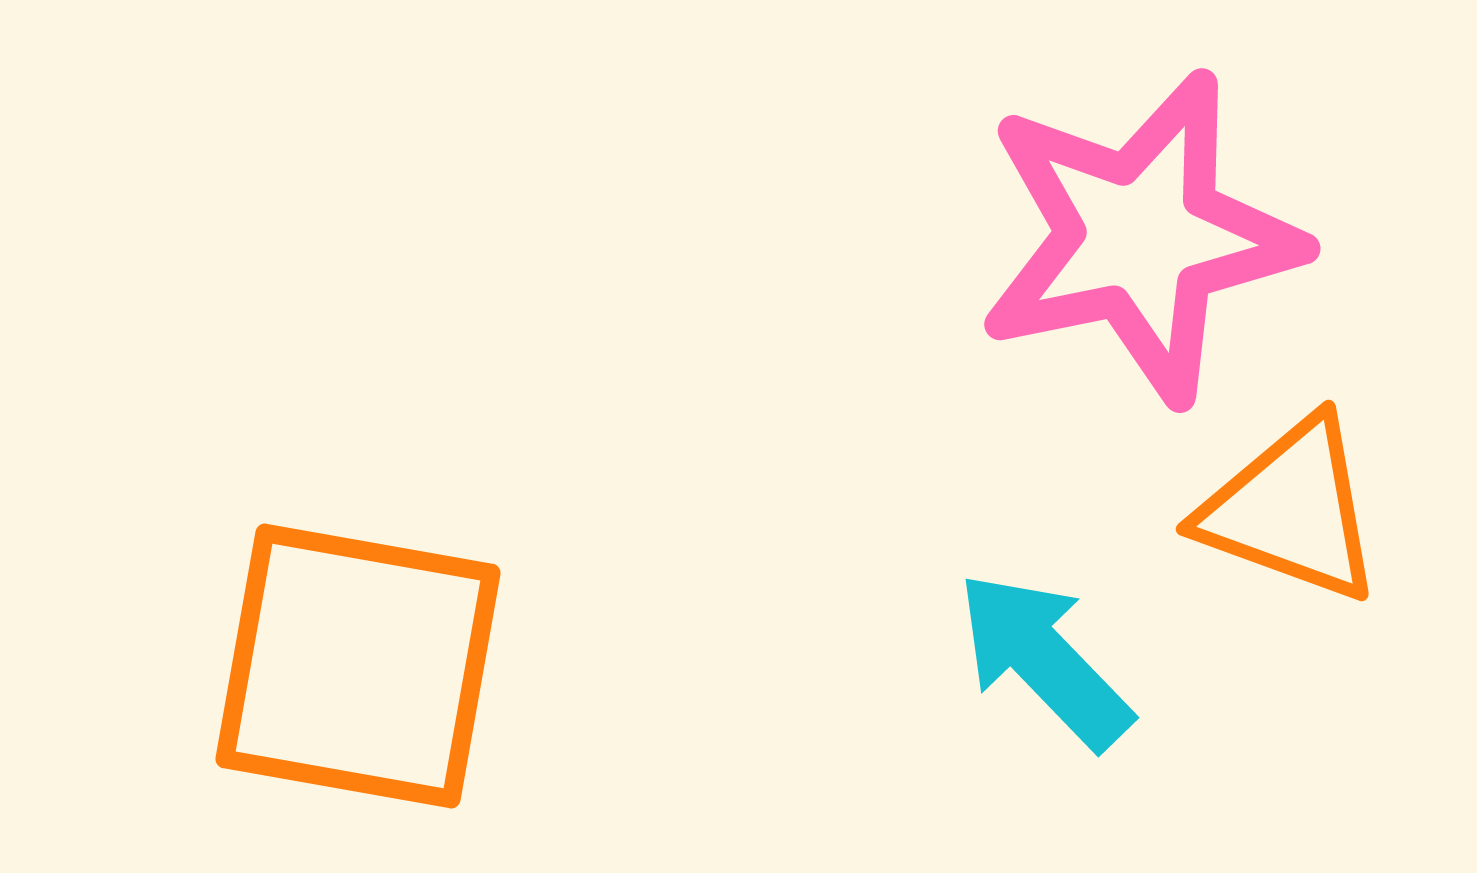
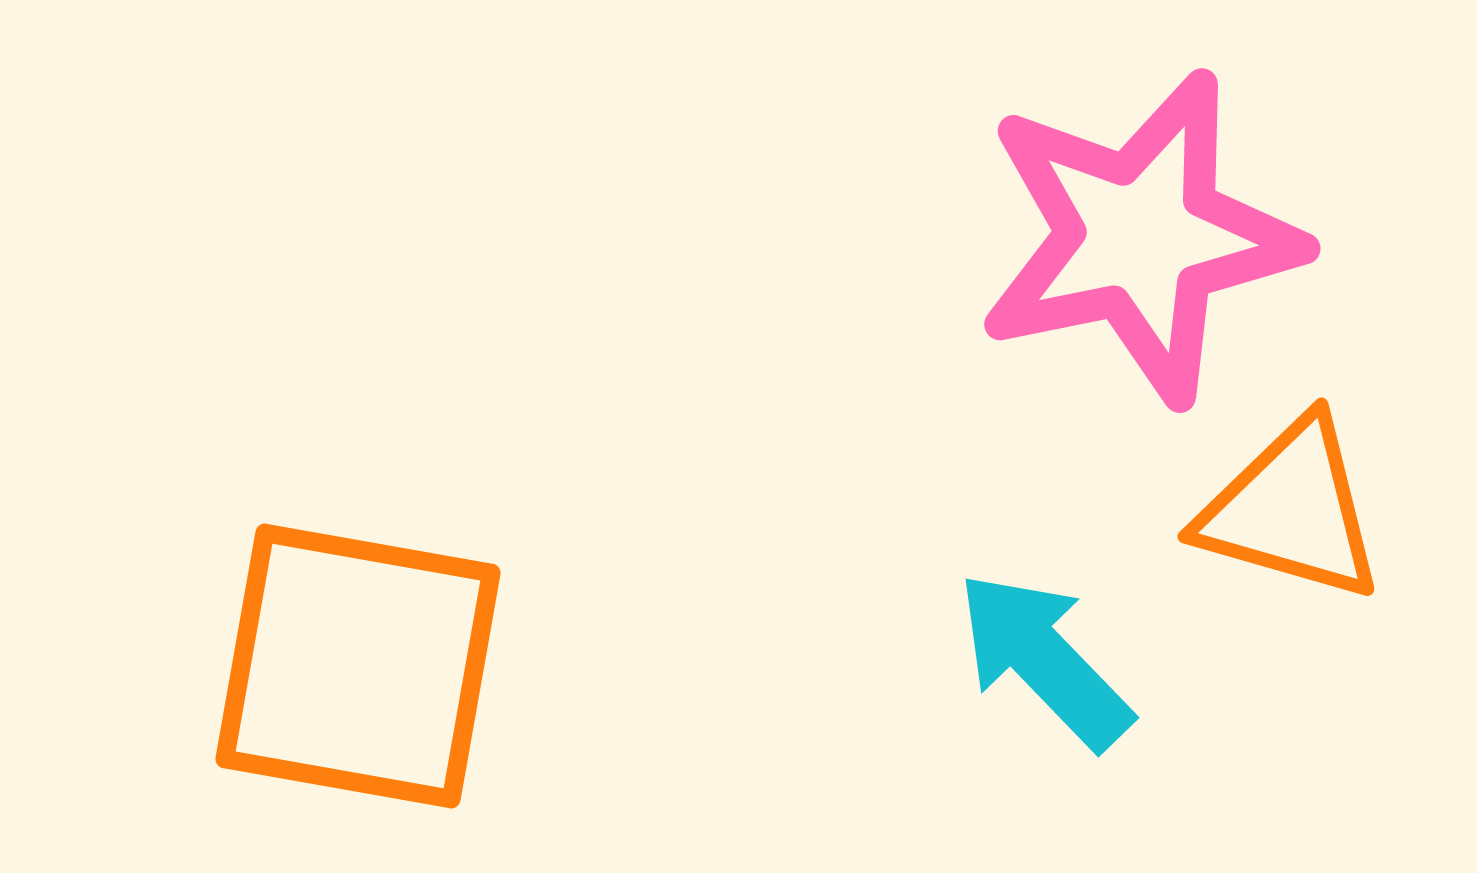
orange triangle: rotated 4 degrees counterclockwise
